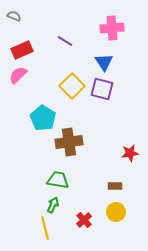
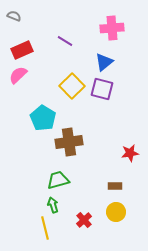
blue triangle: rotated 24 degrees clockwise
green trapezoid: rotated 25 degrees counterclockwise
green arrow: rotated 42 degrees counterclockwise
